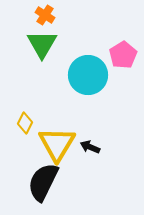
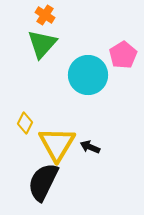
green triangle: rotated 12 degrees clockwise
